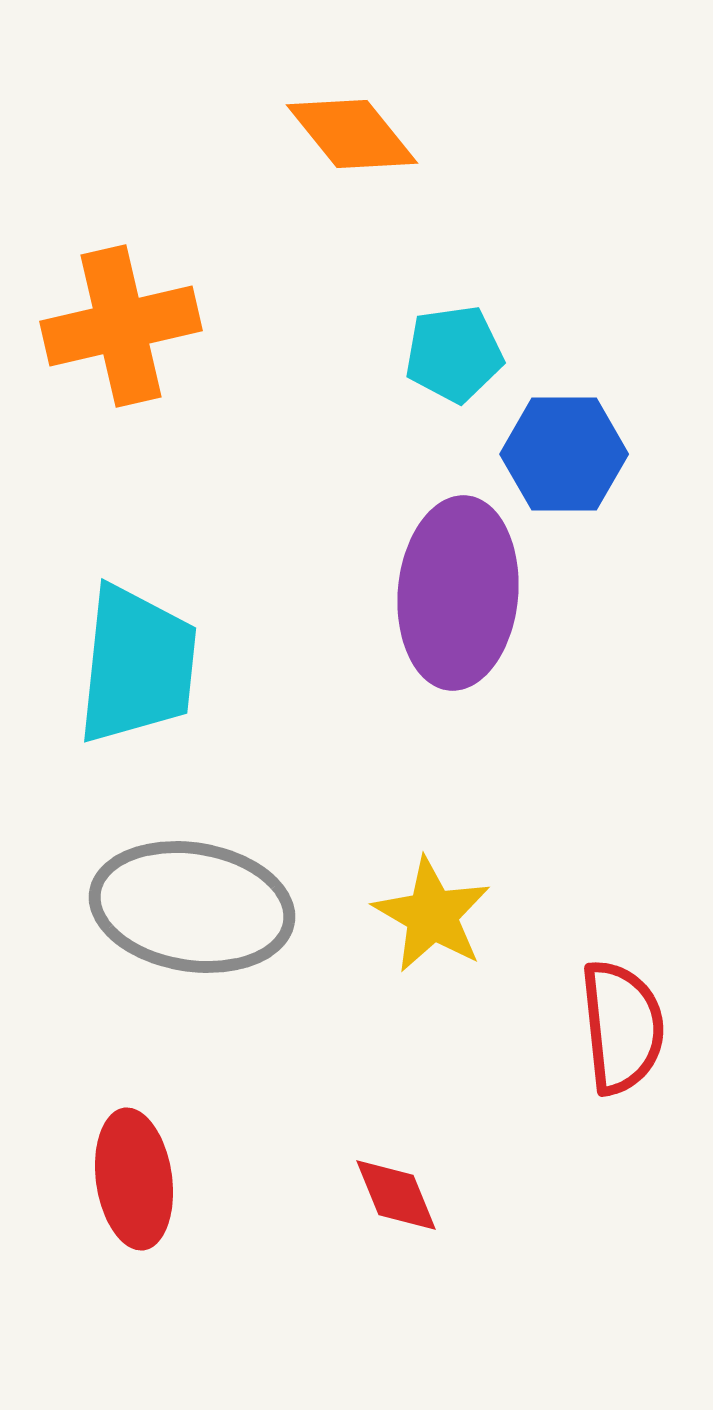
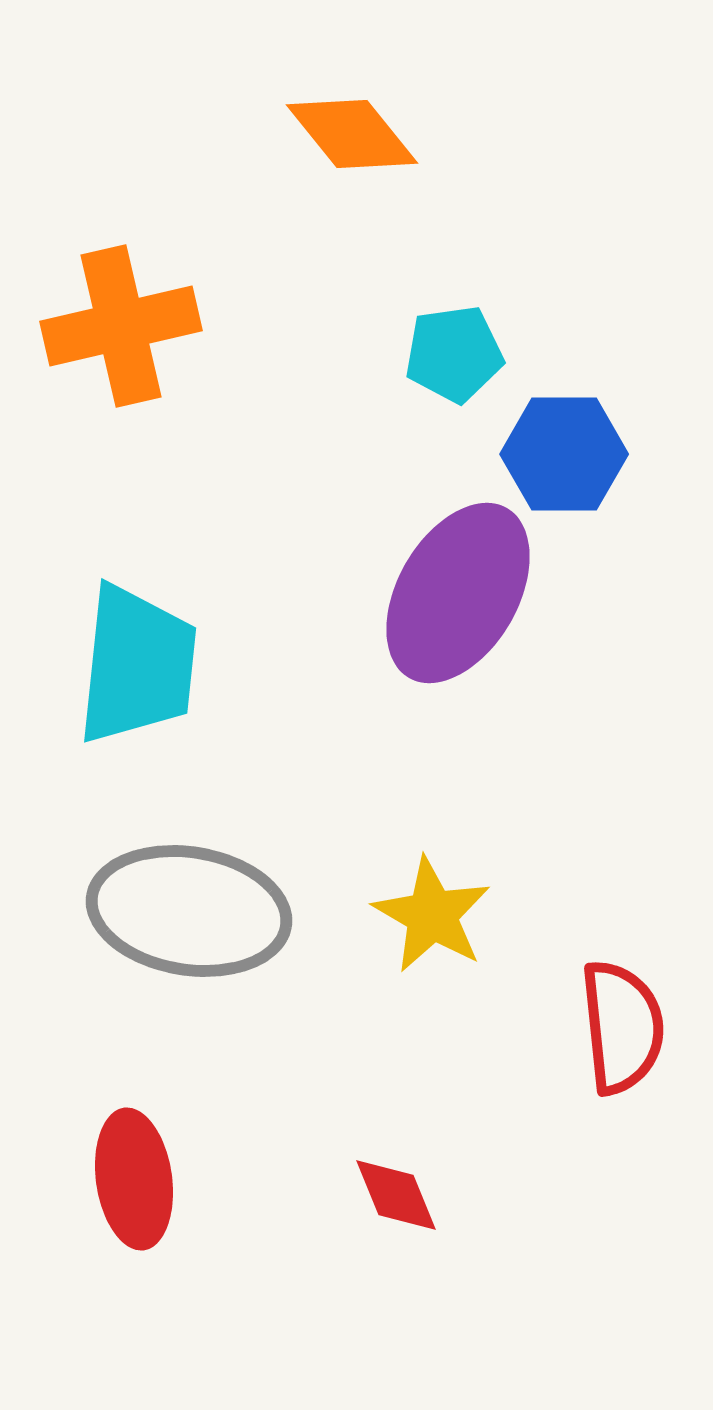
purple ellipse: rotated 25 degrees clockwise
gray ellipse: moved 3 px left, 4 px down
